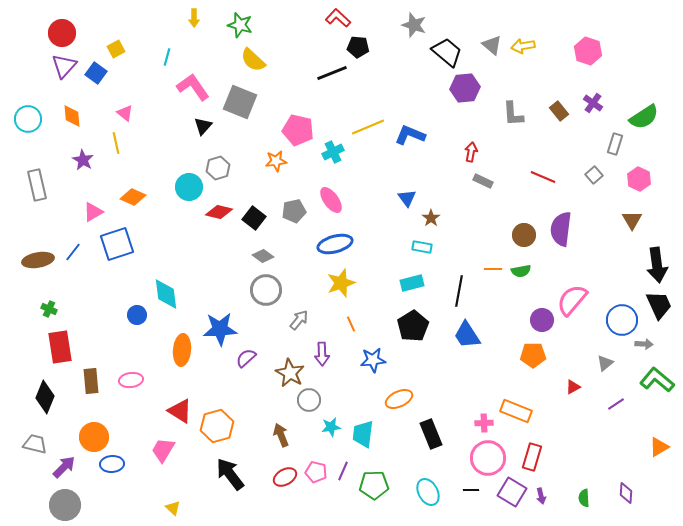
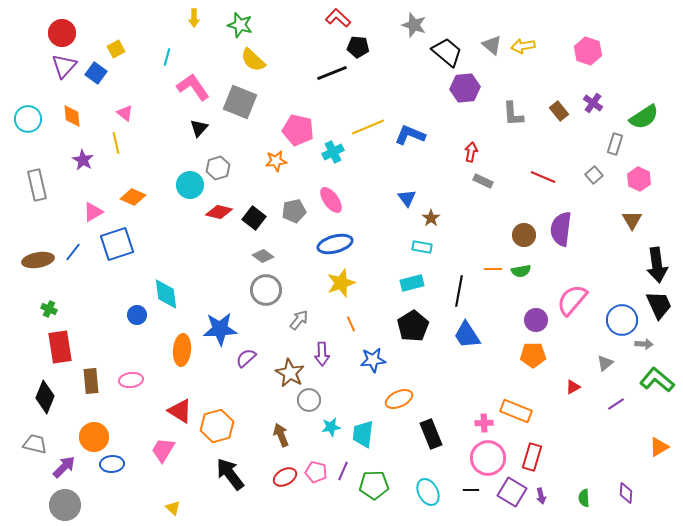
black triangle at (203, 126): moved 4 px left, 2 px down
cyan circle at (189, 187): moved 1 px right, 2 px up
purple circle at (542, 320): moved 6 px left
